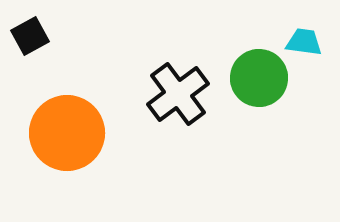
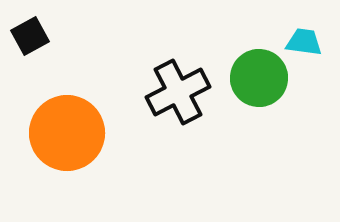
black cross: moved 2 px up; rotated 10 degrees clockwise
